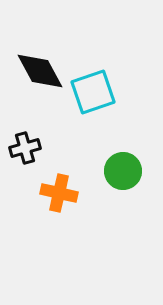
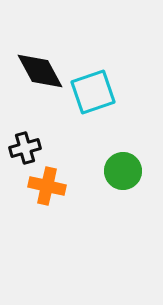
orange cross: moved 12 px left, 7 px up
